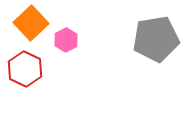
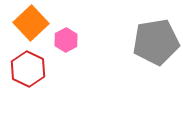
gray pentagon: moved 3 px down
red hexagon: moved 3 px right
